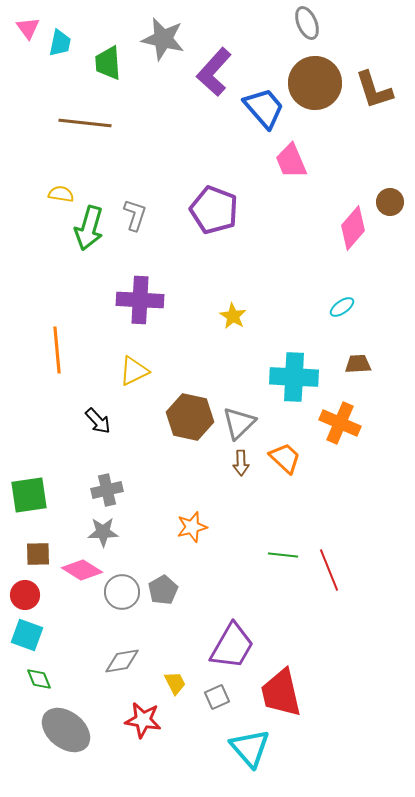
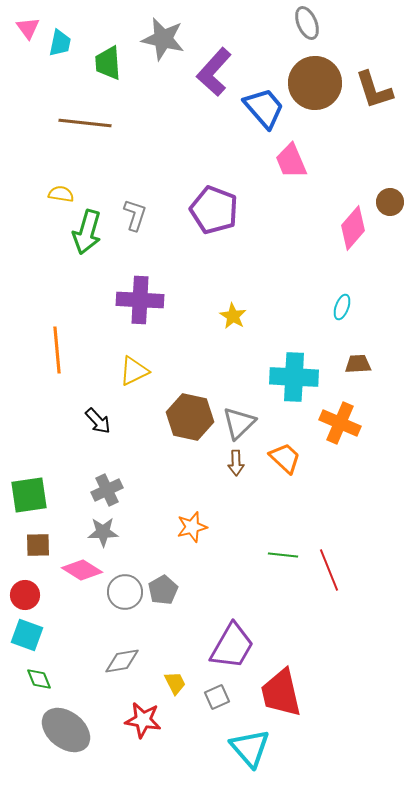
green arrow at (89, 228): moved 2 px left, 4 px down
cyan ellipse at (342, 307): rotated 35 degrees counterclockwise
brown arrow at (241, 463): moved 5 px left
gray cross at (107, 490): rotated 12 degrees counterclockwise
brown square at (38, 554): moved 9 px up
gray circle at (122, 592): moved 3 px right
